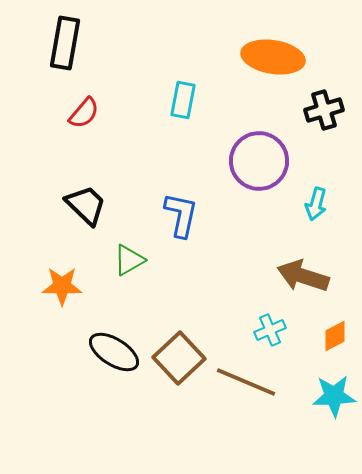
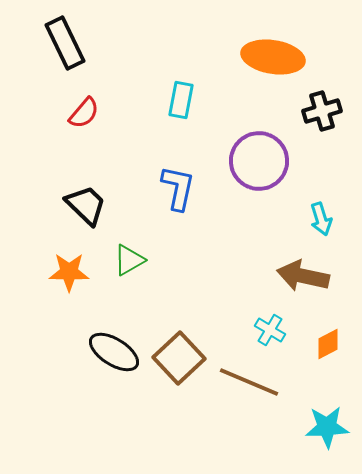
black rectangle: rotated 36 degrees counterclockwise
cyan rectangle: moved 2 px left
black cross: moved 2 px left, 1 px down
cyan arrow: moved 5 px right, 15 px down; rotated 32 degrees counterclockwise
blue L-shape: moved 3 px left, 27 px up
brown arrow: rotated 6 degrees counterclockwise
orange star: moved 7 px right, 14 px up
cyan cross: rotated 36 degrees counterclockwise
orange diamond: moved 7 px left, 8 px down
brown line: moved 3 px right
cyan star: moved 7 px left, 31 px down
